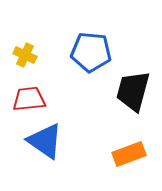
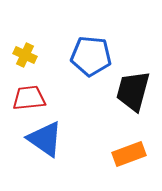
blue pentagon: moved 4 px down
red trapezoid: moved 1 px up
blue triangle: moved 2 px up
